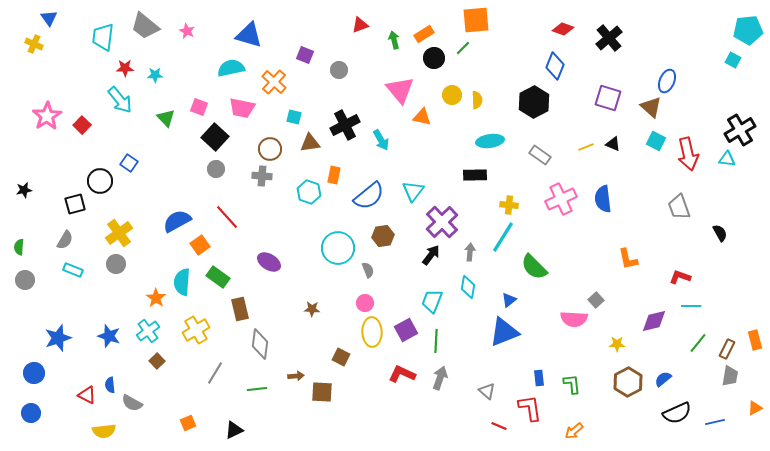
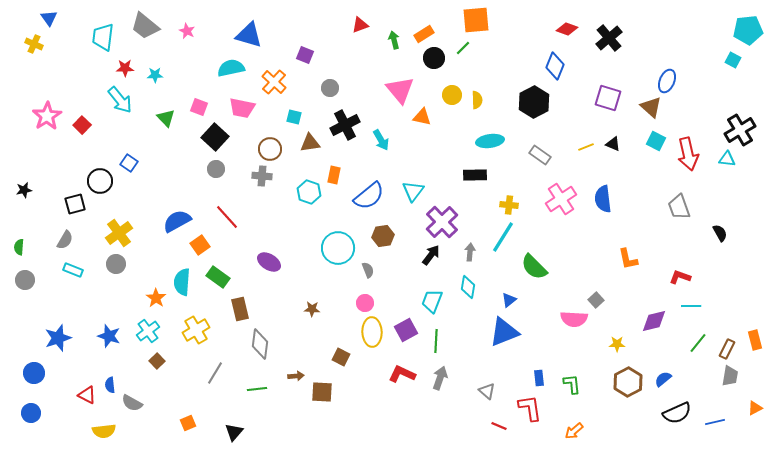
red diamond at (563, 29): moved 4 px right
gray circle at (339, 70): moved 9 px left, 18 px down
pink cross at (561, 199): rotated 8 degrees counterclockwise
black triangle at (234, 430): moved 2 px down; rotated 24 degrees counterclockwise
